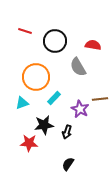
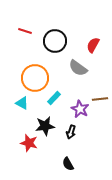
red semicircle: rotated 70 degrees counterclockwise
gray semicircle: moved 1 px down; rotated 24 degrees counterclockwise
orange circle: moved 1 px left, 1 px down
cyan triangle: rotated 48 degrees clockwise
black star: moved 1 px right, 1 px down
black arrow: moved 4 px right
red star: rotated 12 degrees clockwise
black semicircle: rotated 64 degrees counterclockwise
